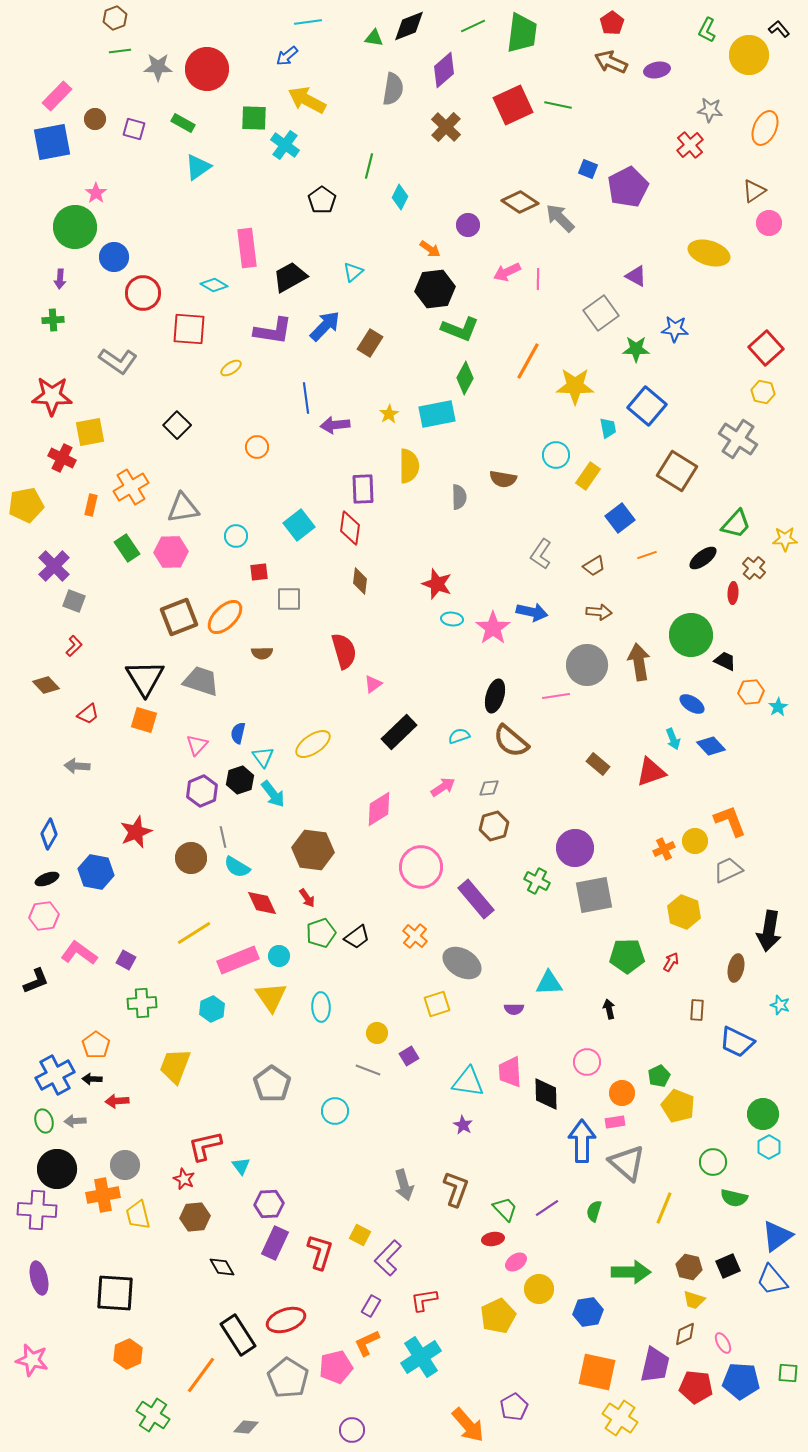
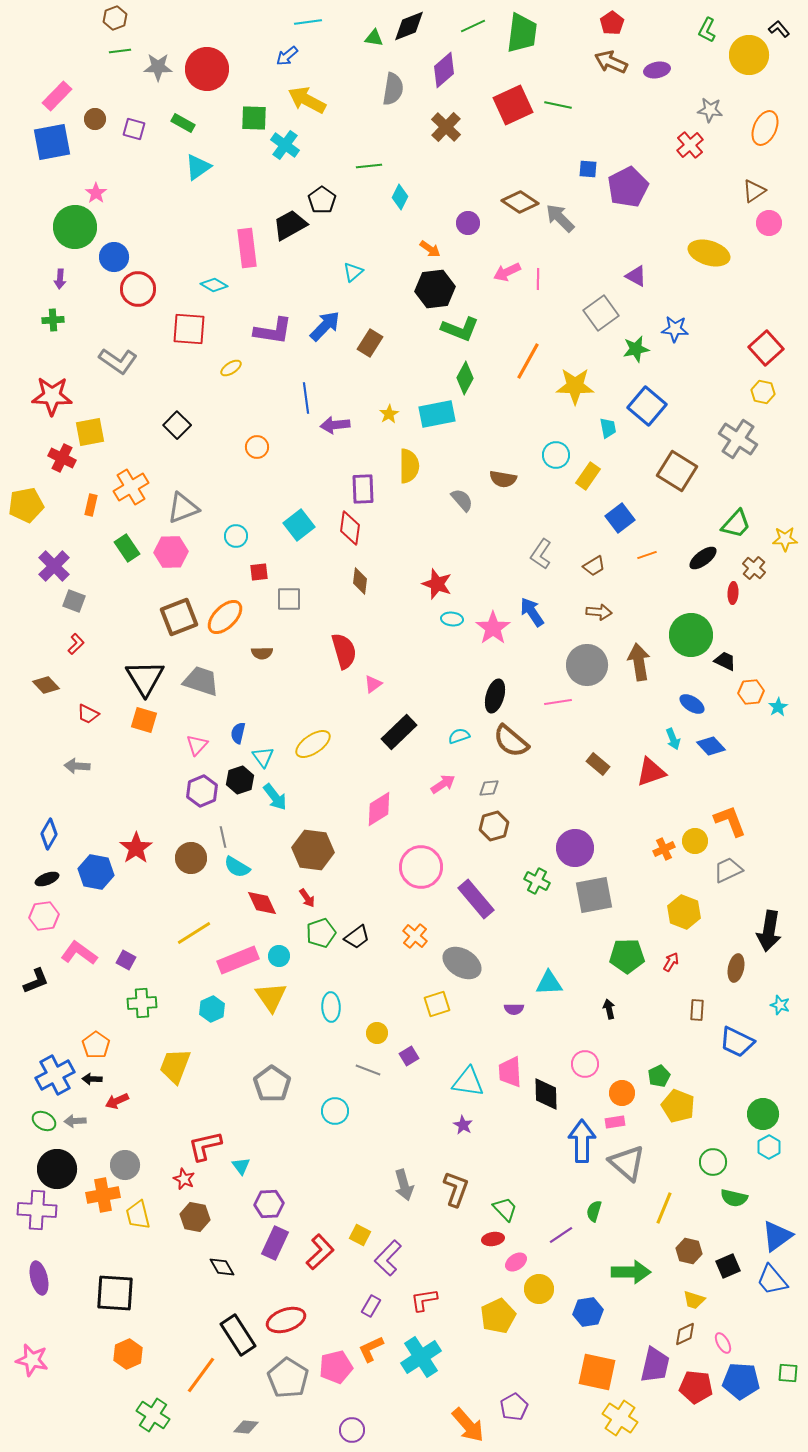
green line at (369, 166): rotated 70 degrees clockwise
blue square at (588, 169): rotated 18 degrees counterclockwise
purple circle at (468, 225): moved 2 px up
black trapezoid at (290, 277): moved 52 px up
red circle at (143, 293): moved 5 px left, 4 px up
green star at (636, 349): rotated 12 degrees counterclockwise
gray semicircle at (459, 497): moved 3 px right, 3 px down; rotated 40 degrees counterclockwise
gray triangle at (183, 508): rotated 12 degrees counterclockwise
blue arrow at (532, 612): rotated 136 degrees counterclockwise
red L-shape at (74, 646): moved 2 px right, 2 px up
pink line at (556, 696): moved 2 px right, 6 px down
red trapezoid at (88, 714): rotated 65 degrees clockwise
pink arrow at (443, 787): moved 3 px up
cyan arrow at (273, 794): moved 2 px right, 3 px down
red star at (136, 832): moved 16 px down; rotated 12 degrees counterclockwise
cyan ellipse at (321, 1007): moved 10 px right
pink circle at (587, 1062): moved 2 px left, 2 px down
red arrow at (117, 1101): rotated 20 degrees counterclockwise
green ellipse at (44, 1121): rotated 45 degrees counterclockwise
purple line at (547, 1208): moved 14 px right, 27 px down
brown hexagon at (195, 1217): rotated 16 degrees clockwise
red L-shape at (320, 1252): rotated 30 degrees clockwise
brown hexagon at (689, 1267): moved 16 px up
orange L-shape at (367, 1343): moved 4 px right, 6 px down
